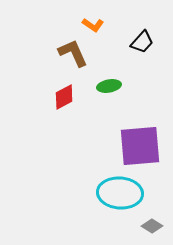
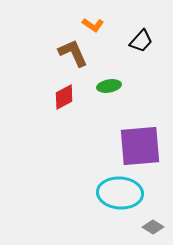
black trapezoid: moved 1 px left, 1 px up
gray diamond: moved 1 px right, 1 px down
